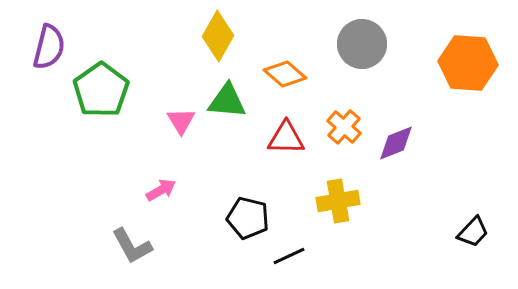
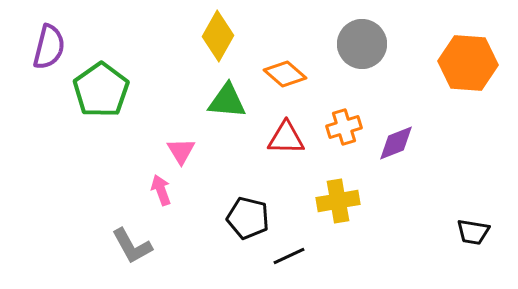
pink triangle: moved 30 px down
orange cross: rotated 32 degrees clockwise
pink arrow: rotated 80 degrees counterclockwise
black trapezoid: rotated 56 degrees clockwise
